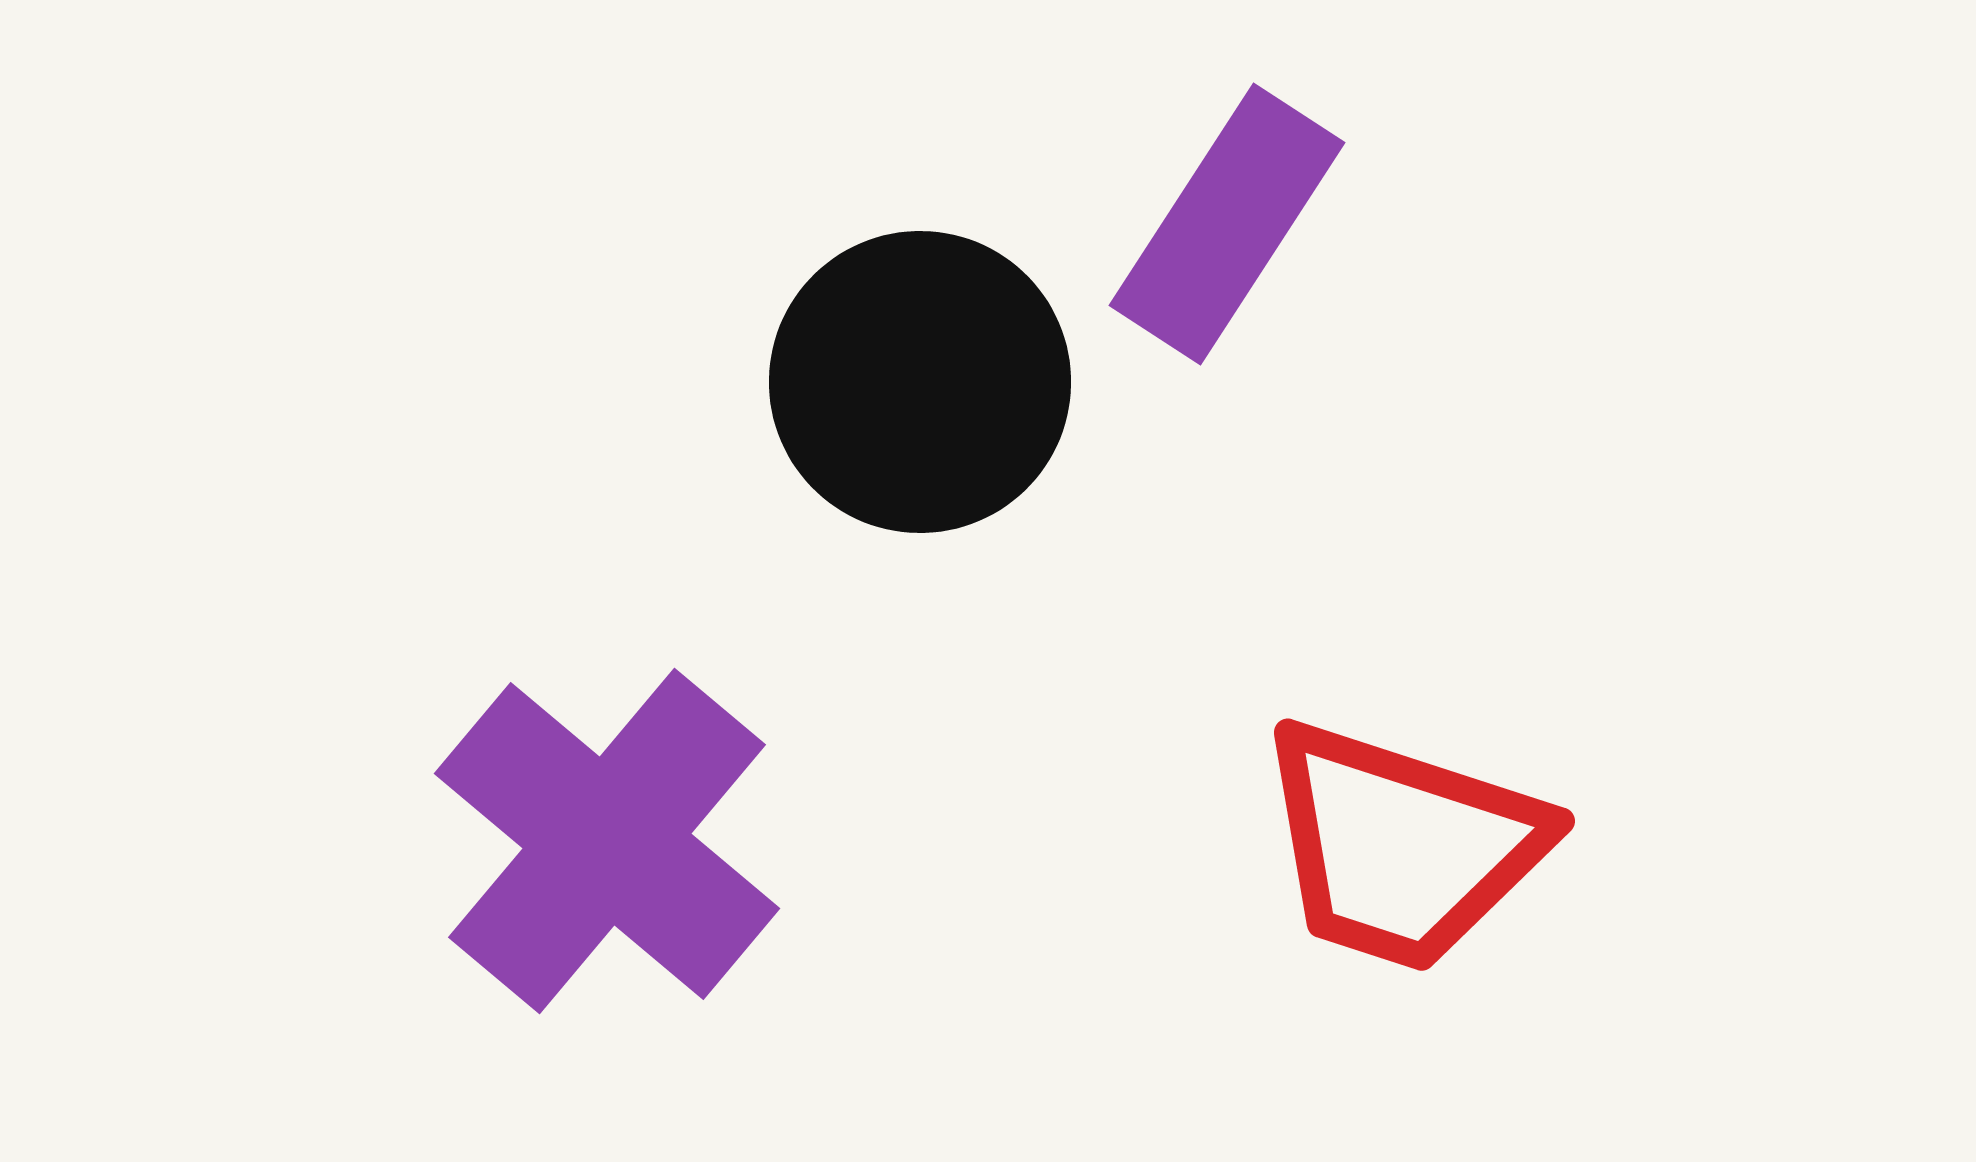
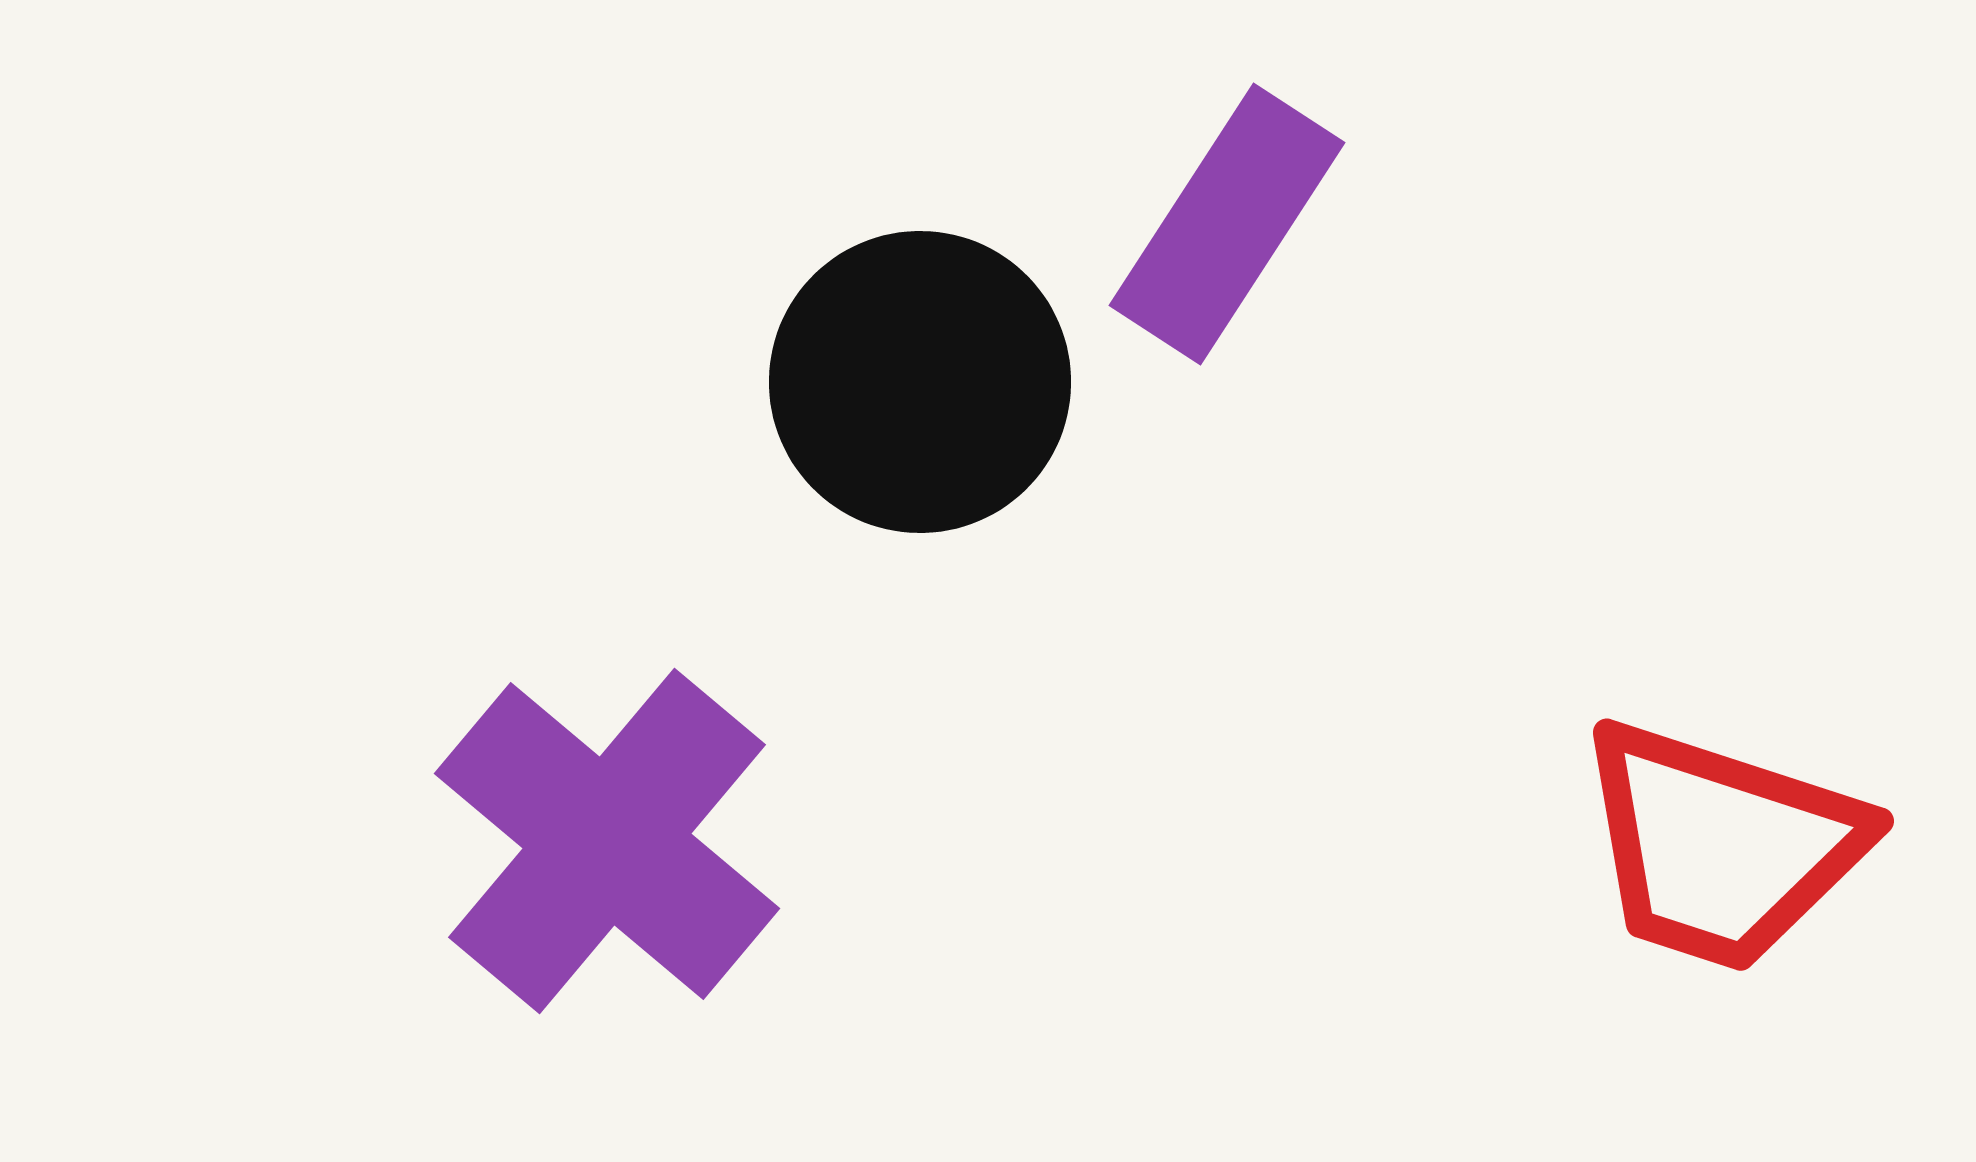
red trapezoid: moved 319 px right
